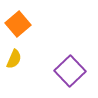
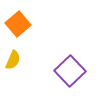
yellow semicircle: moved 1 px left, 1 px down
